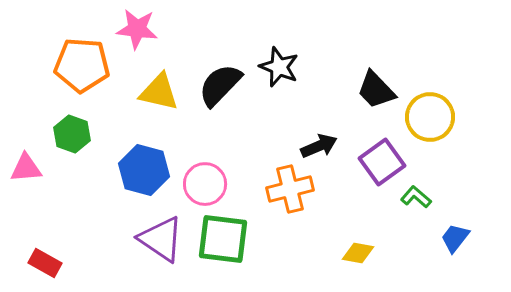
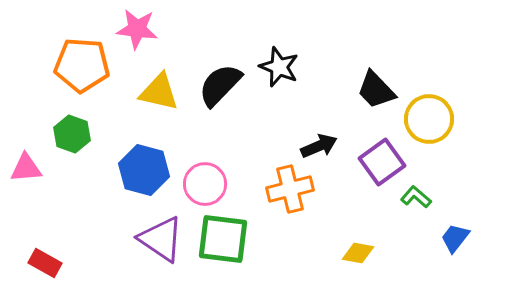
yellow circle: moved 1 px left, 2 px down
